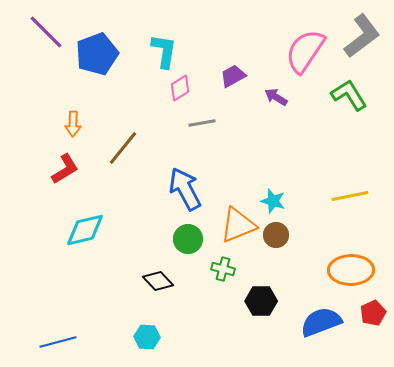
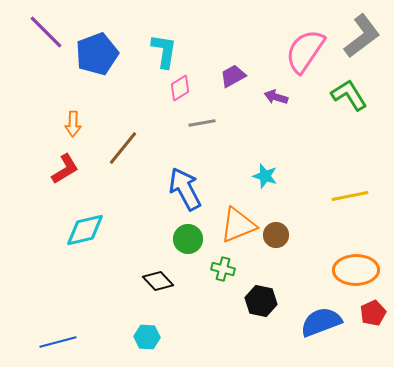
purple arrow: rotated 15 degrees counterclockwise
cyan star: moved 8 px left, 25 px up
orange ellipse: moved 5 px right
black hexagon: rotated 12 degrees clockwise
